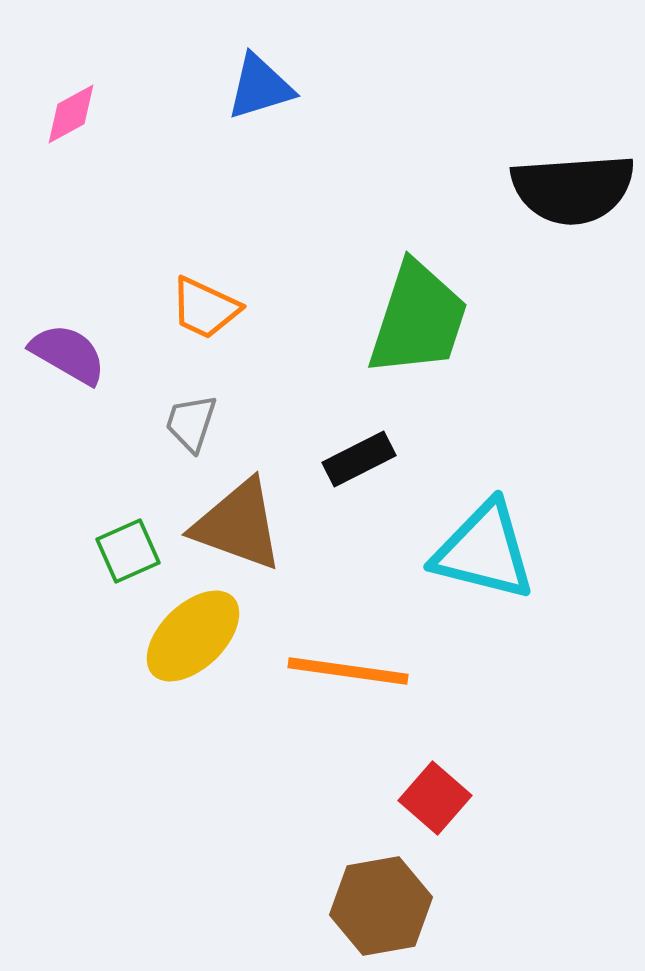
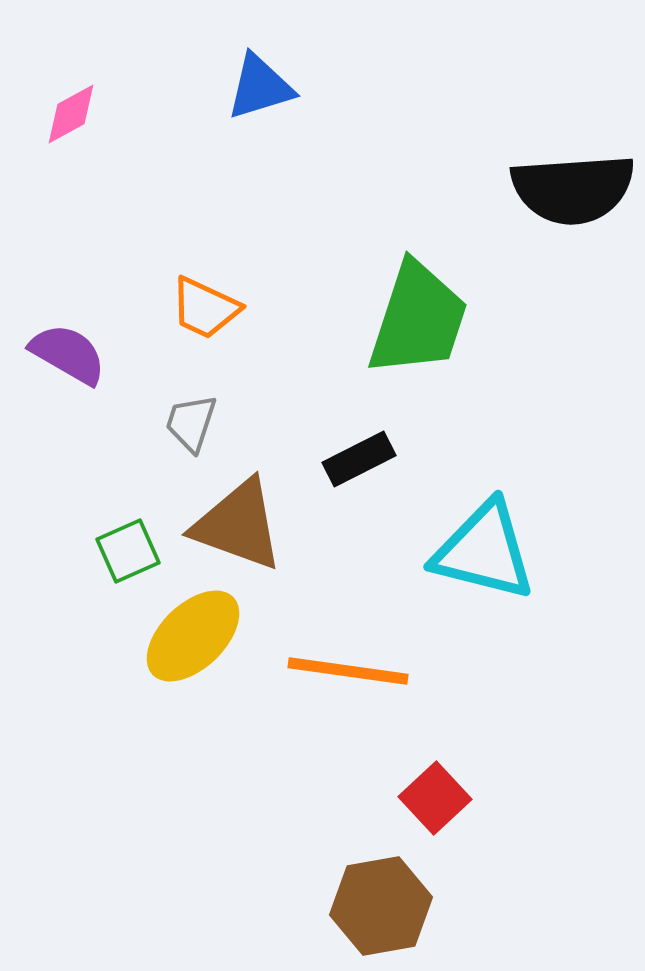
red square: rotated 6 degrees clockwise
